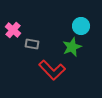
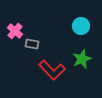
pink cross: moved 2 px right, 1 px down
green star: moved 10 px right, 12 px down
